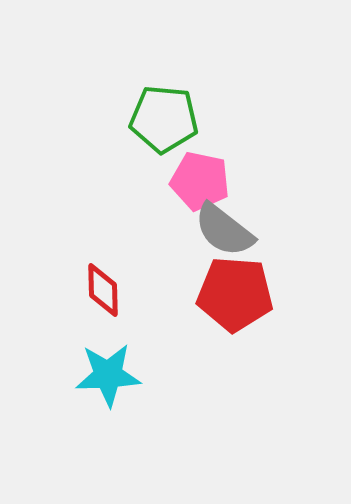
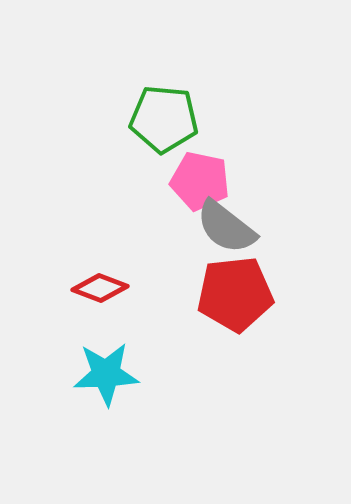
gray semicircle: moved 2 px right, 3 px up
red diamond: moved 3 px left, 2 px up; rotated 68 degrees counterclockwise
red pentagon: rotated 10 degrees counterclockwise
cyan star: moved 2 px left, 1 px up
